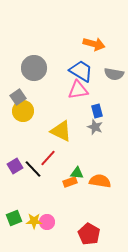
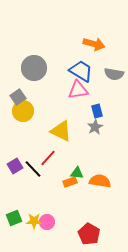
gray star: rotated 21 degrees clockwise
